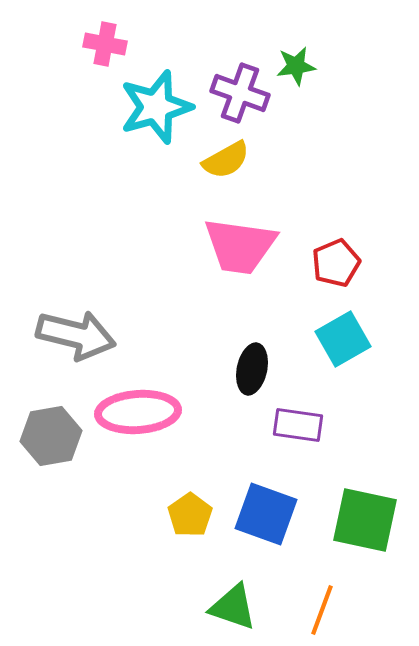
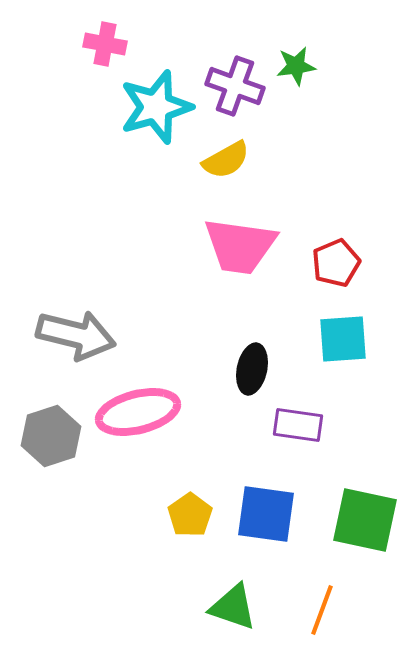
purple cross: moved 5 px left, 7 px up
cyan square: rotated 26 degrees clockwise
pink ellipse: rotated 10 degrees counterclockwise
gray hexagon: rotated 8 degrees counterclockwise
blue square: rotated 12 degrees counterclockwise
